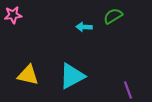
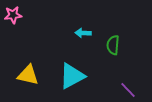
green semicircle: moved 29 px down; rotated 54 degrees counterclockwise
cyan arrow: moved 1 px left, 6 px down
purple line: rotated 24 degrees counterclockwise
